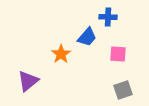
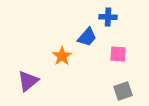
orange star: moved 1 px right, 2 px down
gray square: moved 1 px down
